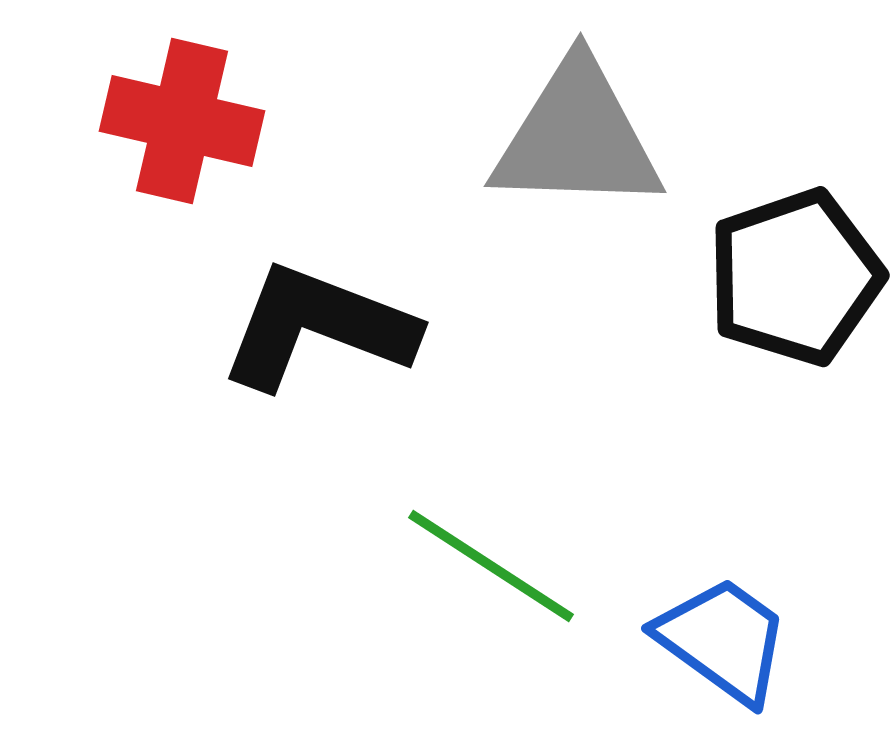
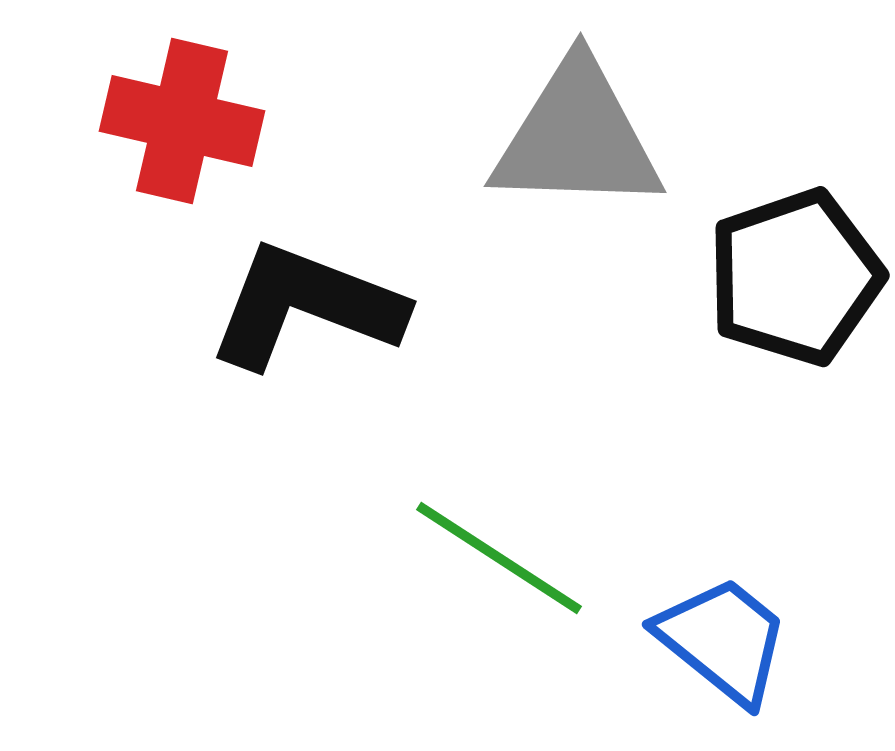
black L-shape: moved 12 px left, 21 px up
green line: moved 8 px right, 8 px up
blue trapezoid: rotated 3 degrees clockwise
